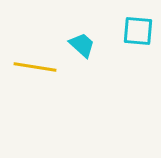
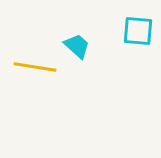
cyan trapezoid: moved 5 px left, 1 px down
